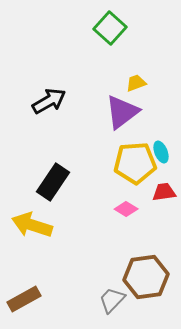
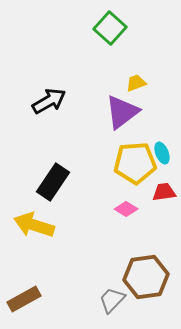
cyan ellipse: moved 1 px right, 1 px down
yellow arrow: moved 2 px right
